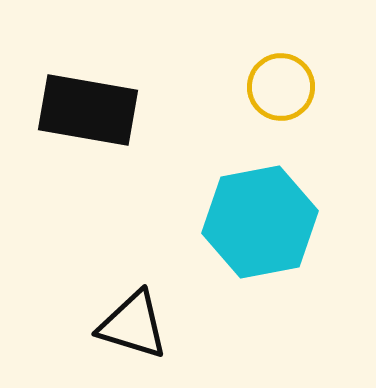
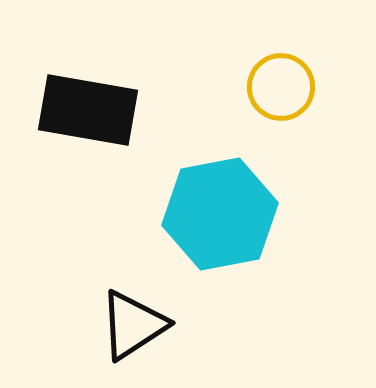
cyan hexagon: moved 40 px left, 8 px up
black triangle: rotated 50 degrees counterclockwise
